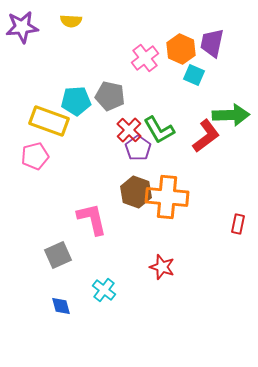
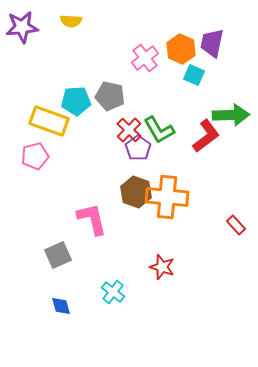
red rectangle: moved 2 px left, 1 px down; rotated 54 degrees counterclockwise
cyan cross: moved 9 px right, 2 px down
